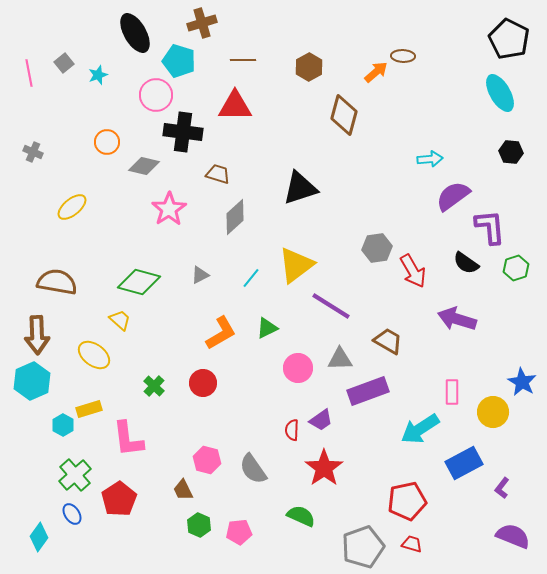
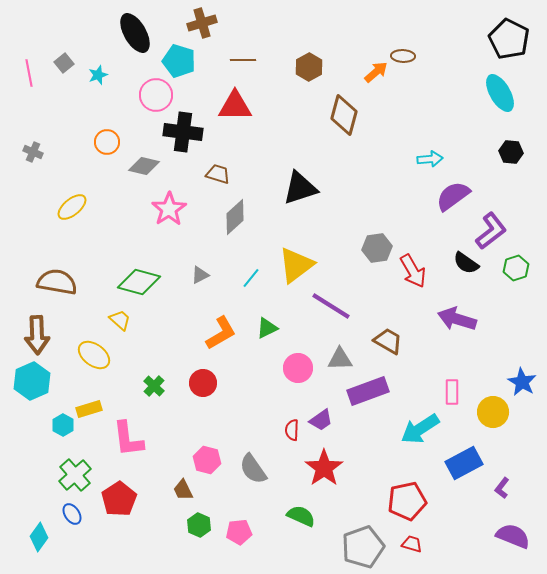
purple L-shape at (490, 227): moved 1 px right, 4 px down; rotated 57 degrees clockwise
